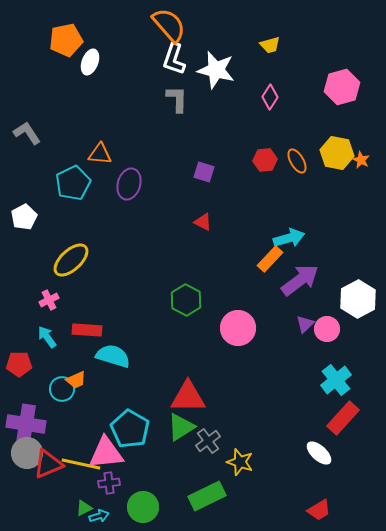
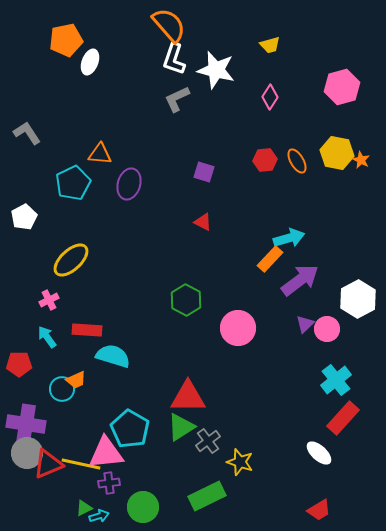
gray L-shape at (177, 99): rotated 116 degrees counterclockwise
